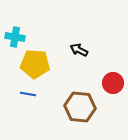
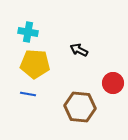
cyan cross: moved 13 px right, 5 px up
